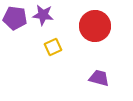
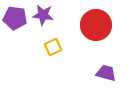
red circle: moved 1 px right, 1 px up
purple trapezoid: moved 7 px right, 5 px up
